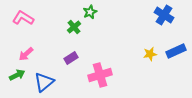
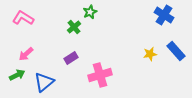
blue rectangle: rotated 72 degrees clockwise
